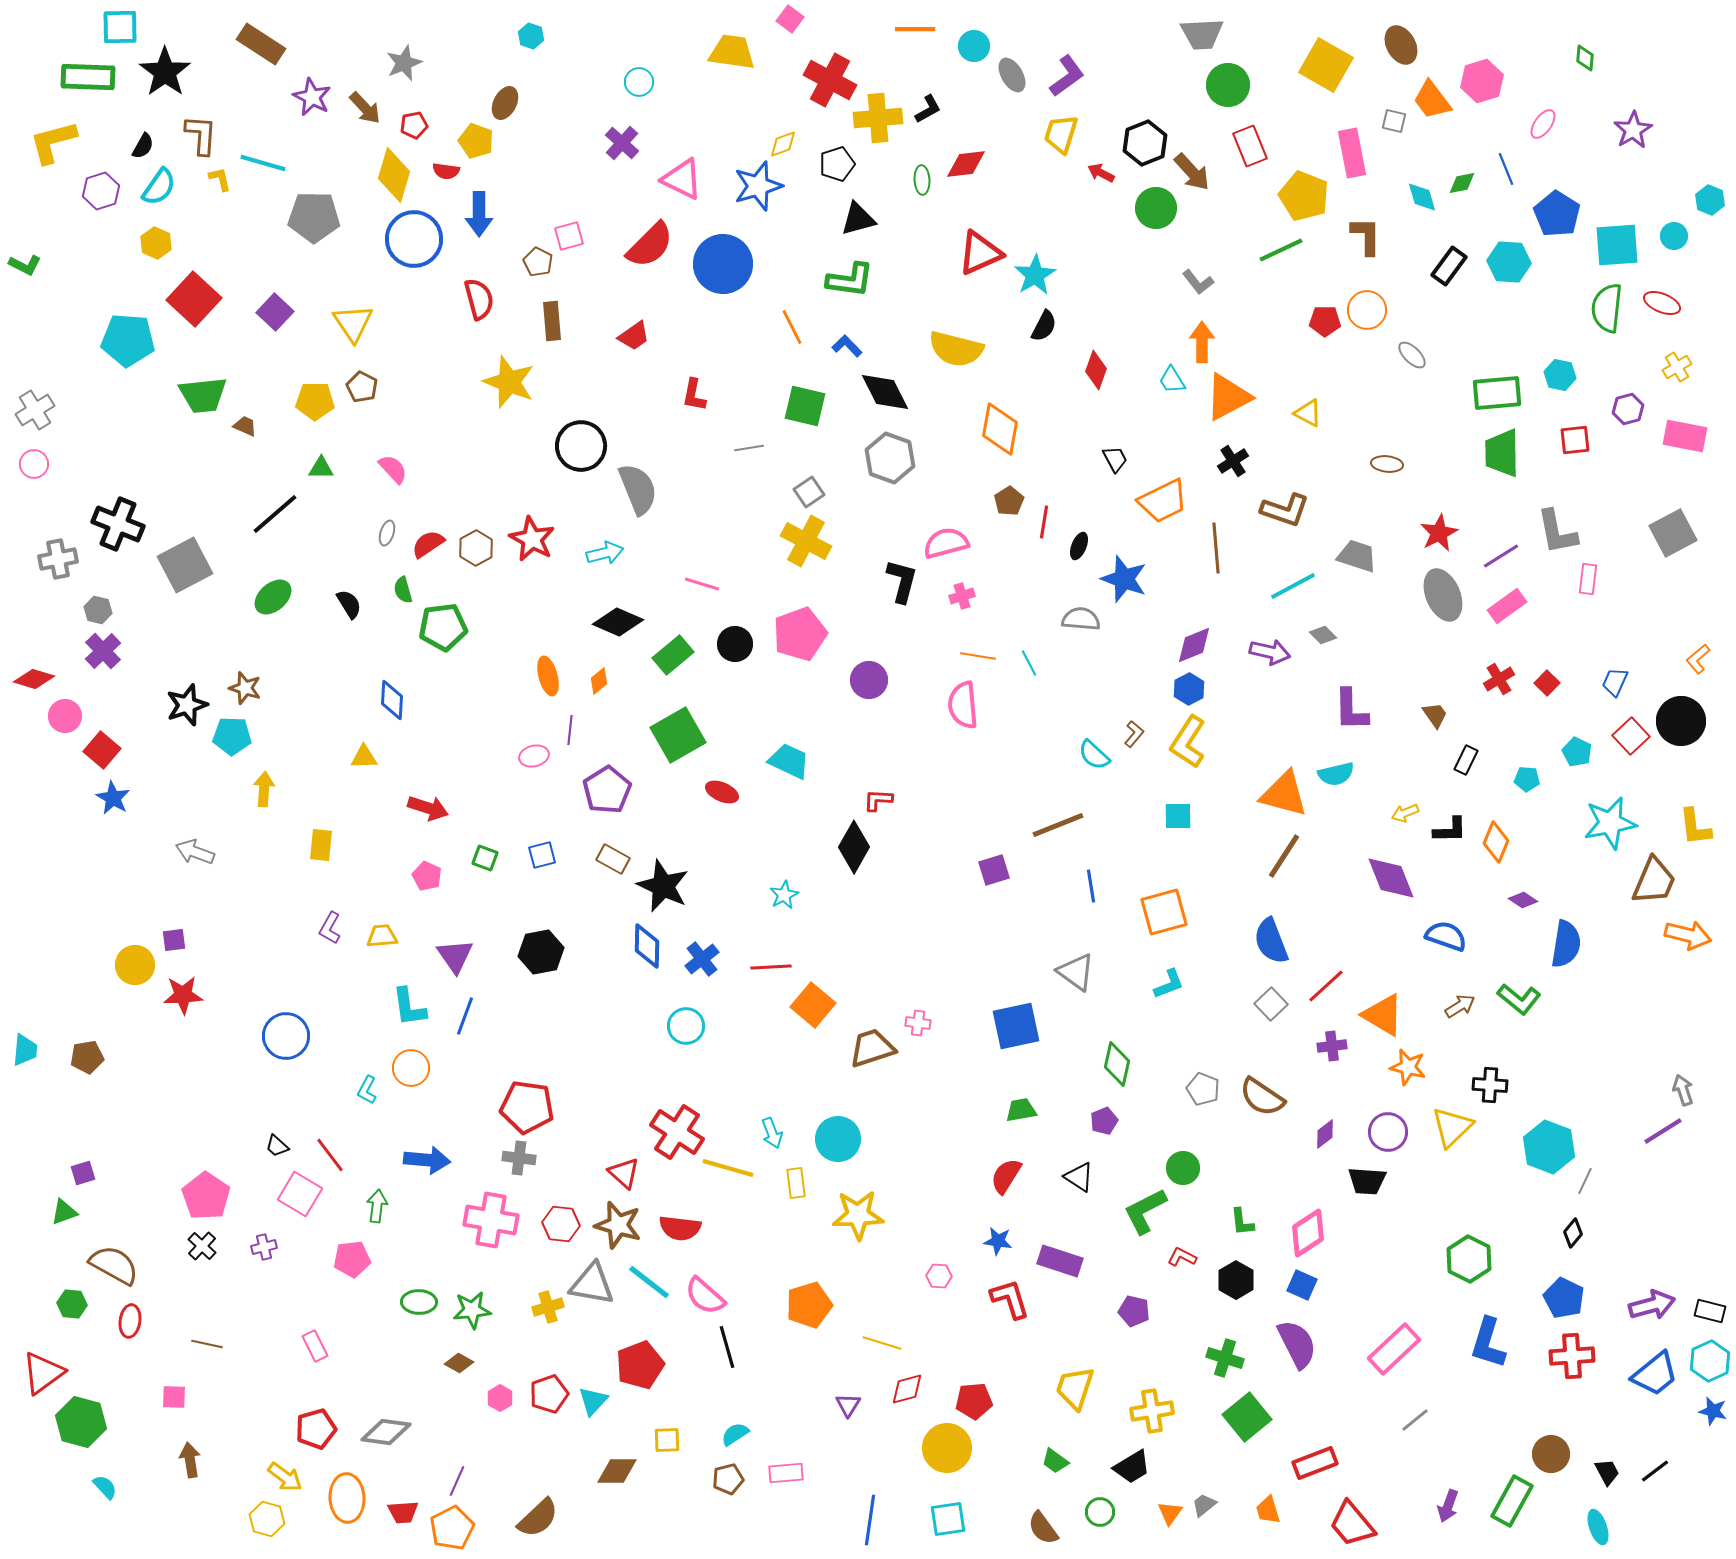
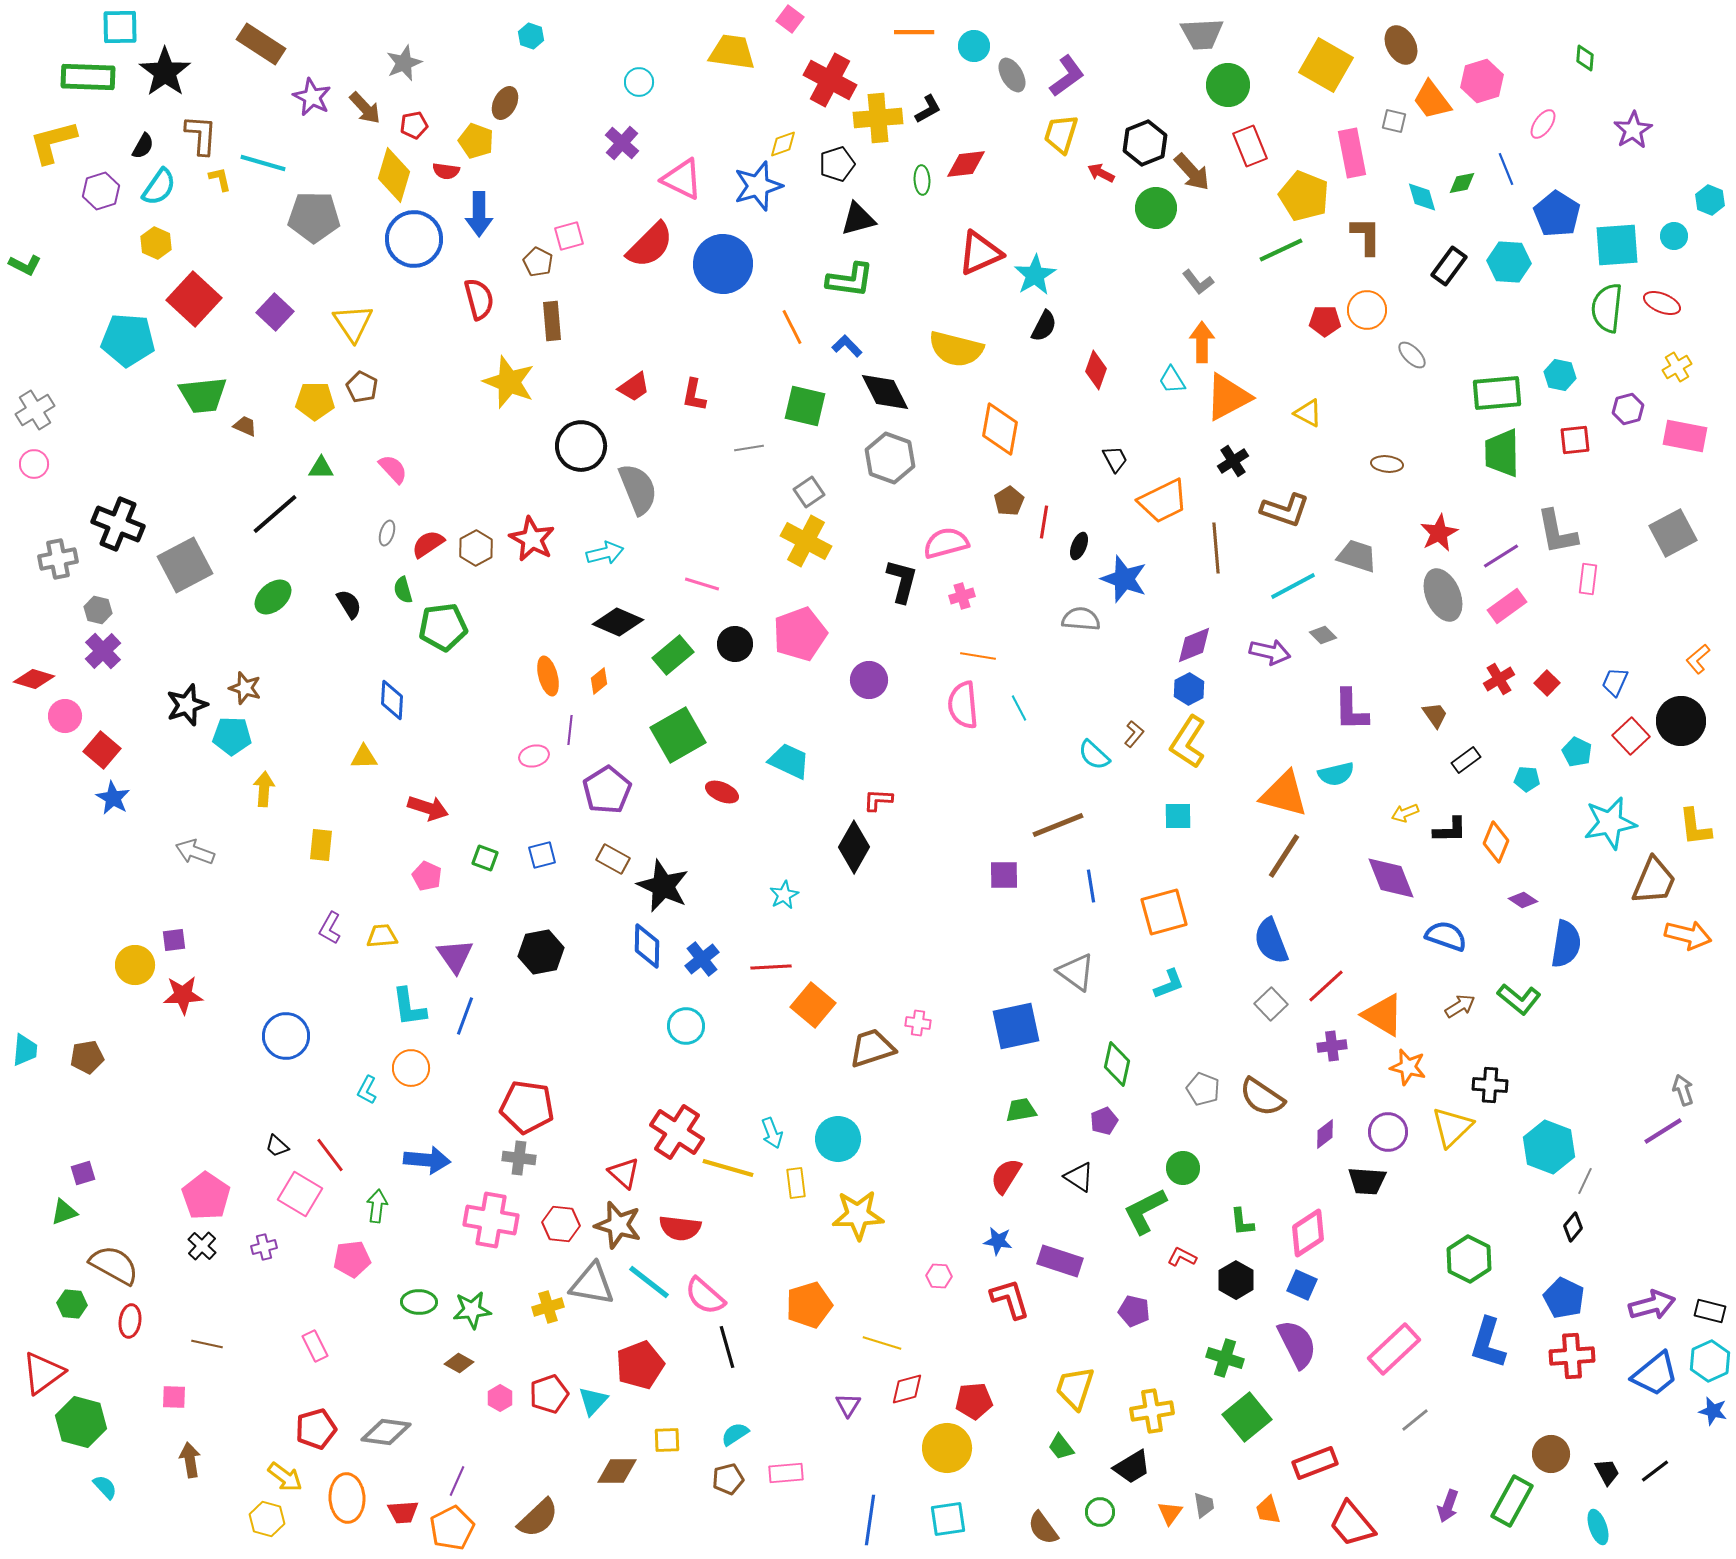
orange line at (915, 29): moved 1 px left, 3 px down
red trapezoid at (634, 336): moved 51 px down
cyan line at (1029, 663): moved 10 px left, 45 px down
black rectangle at (1466, 760): rotated 28 degrees clockwise
purple square at (994, 870): moved 10 px right, 5 px down; rotated 16 degrees clockwise
black diamond at (1573, 1233): moved 6 px up
green trapezoid at (1055, 1461): moved 6 px right, 14 px up; rotated 16 degrees clockwise
gray trapezoid at (1204, 1505): rotated 120 degrees clockwise
